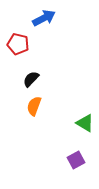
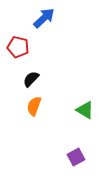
blue arrow: rotated 15 degrees counterclockwise
red pentagon: moved 3 px down
green triangle: moved 13 px up
purple square: moved 3 px up
